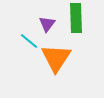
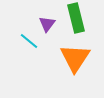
green rectangle: rotated 12 degrees counterclockwise
orange triangle: moved 19 px right
